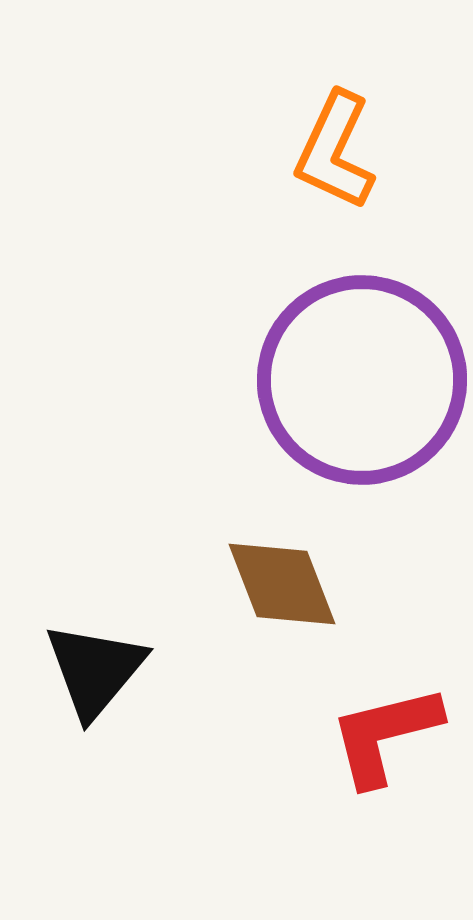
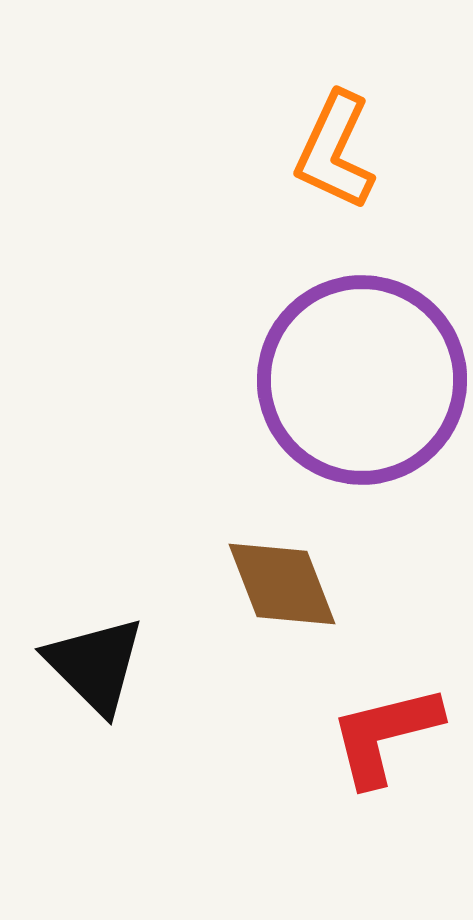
black triangle: moved 5 px up; rotated 25 degrees counterclockwise
